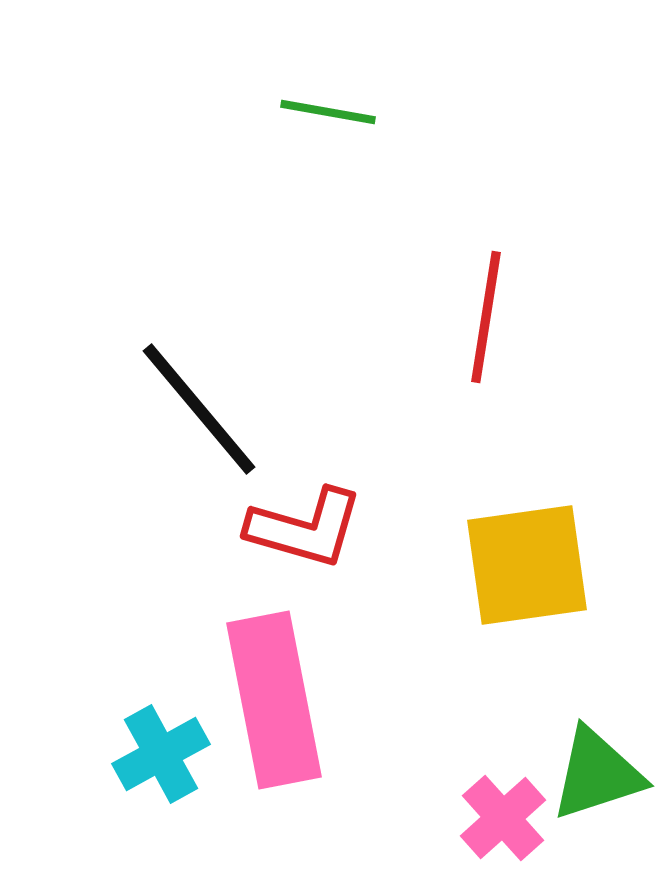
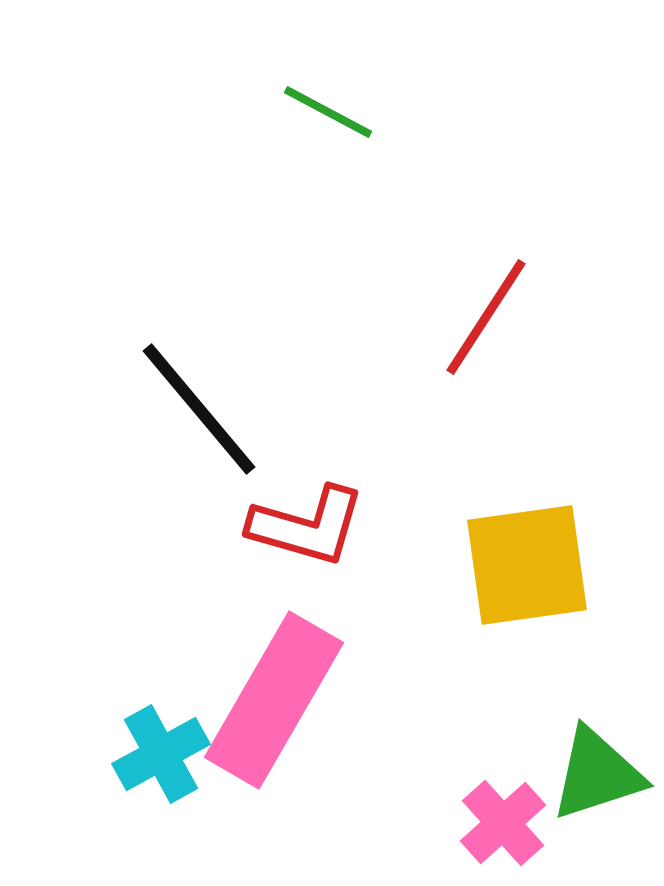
green line: rotated 18 degrees clockwise
red line: rotated 24 degrees clockwise
red L-shape: moved 2 px right, 2 px up
pink rectangle: rotated 41 degrees clockwise
pink cross: moved 5 px down
